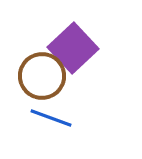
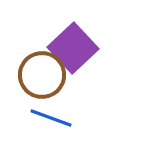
brown circle: moved 1 px up
